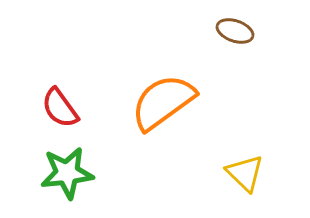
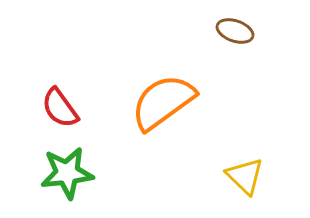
yellow triangle: moved 3 px down
